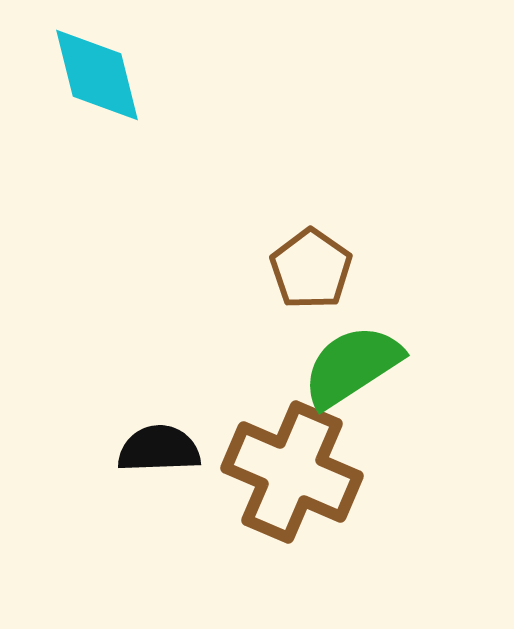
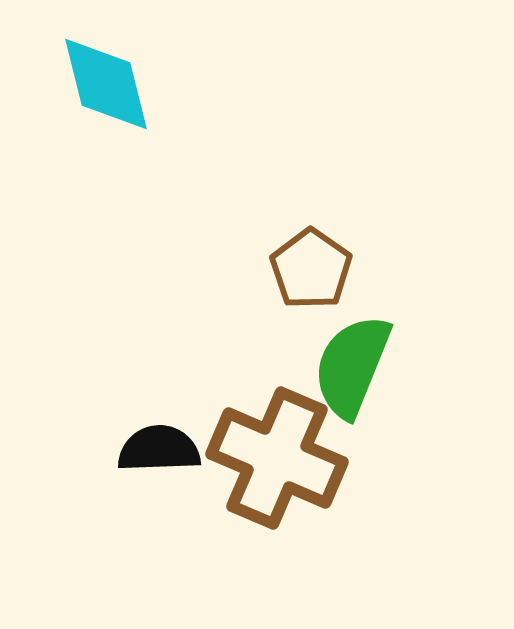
cyan diamond: moved 9 px right, 9 px down
green semicircle: rotated 35 degrees counterclockwise
brown cross: moved 15 px left, 14 px up
